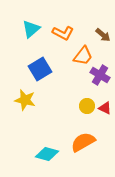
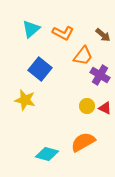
blue square: rotated 20 degrees counterclockwise
